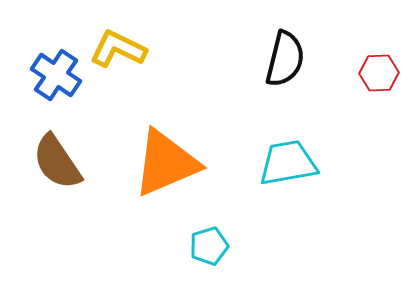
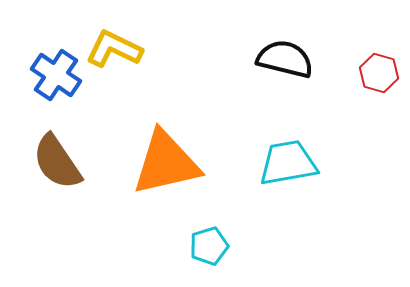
yellow L-shape: moved 4 px left
black semicircle: rotated 90 degrees counterclockwise
red hexagon: rotated 18 degrees clockwise
orange triangle: rotated 10 degrees clockwise
